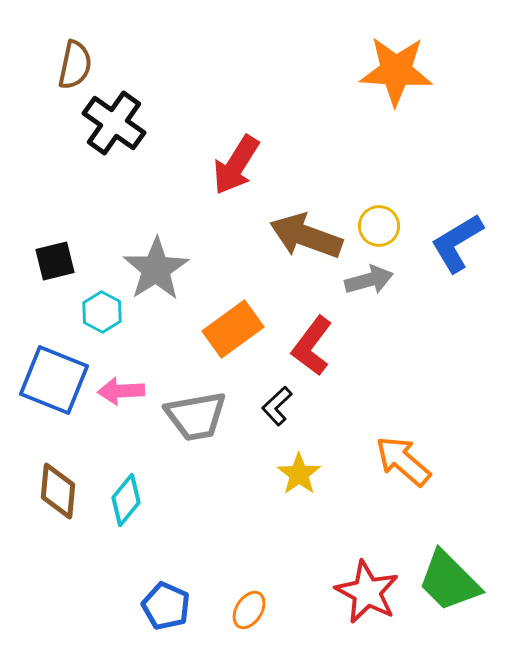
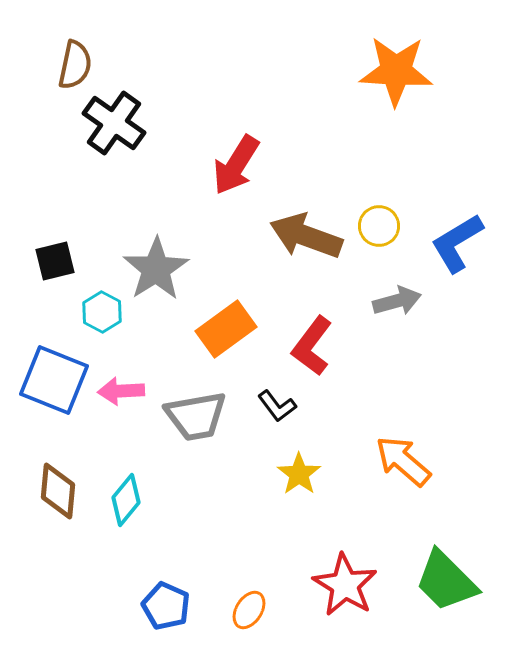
gray arrow: moved 28 px right, 21 px down
orange rectangle: moved 7 px left
black L-shape: rotated 84 degrees counterclockwise
green trapezoid: moved 3 px left
red star: moved 22 px left, 7 px up; rotated 4 degrees clockwise
